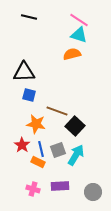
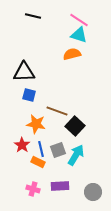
black line: moved 4 px right, 1 px up
